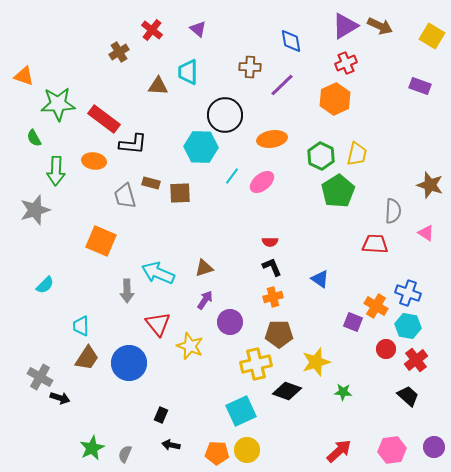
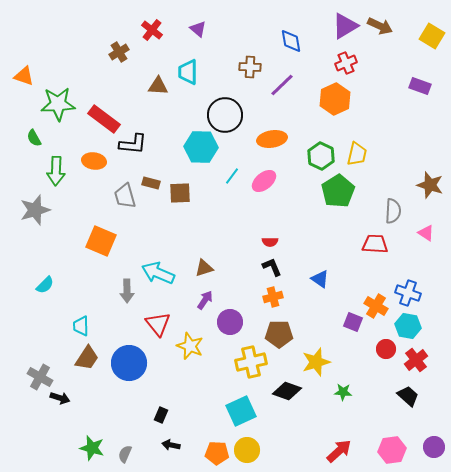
pink ellipse at (262, 182): moved 2 px right, 1 px up
yellow cross at (256, 364): moved 5 px left, 2 px up
green star at (92, 448): rotated 30 degrees counterclockwise
